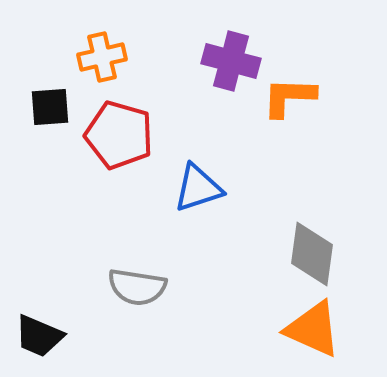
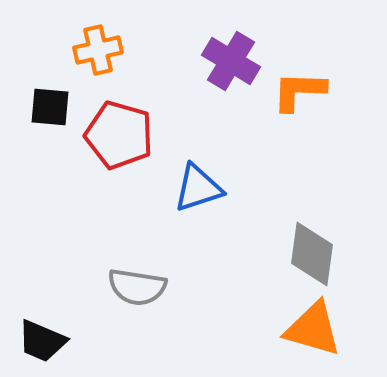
orange cross: moved 4 px left, 7 px up
purple cross: rotated 16 degrees clockwise
orange L-shape: moved 10 px right, 6 px up
black square: rotated 9 degrees clockwise
orange triangle: rotated 8 degrees counterclockwise
black trapezoid: moved 3 px right, 5 px down
